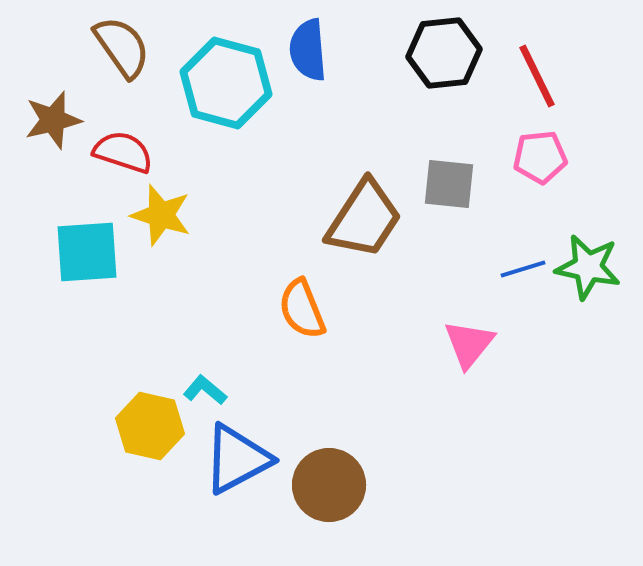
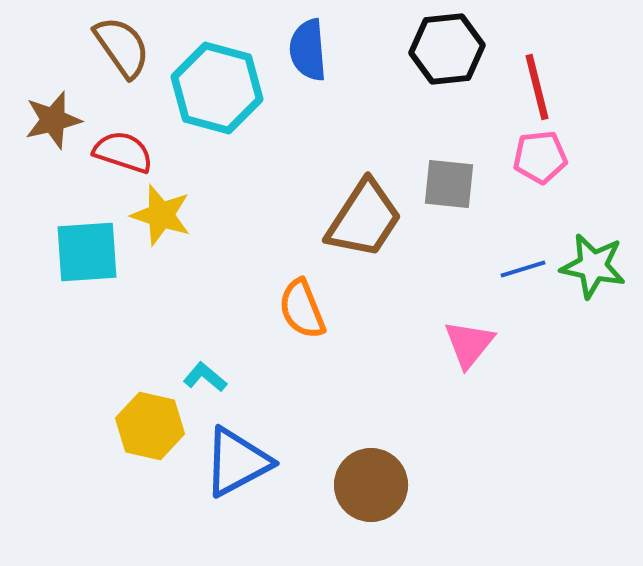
black hexagon: moved 3 px right, 4 px up
red line: moved 11 px down; rotated 12 degrees clockwise
cyan hexagon: moved 9 px left, 5 px down
green star: moved 5 px right, 1 px up
cyan L-shape: moved 13 px up
blue triangle: moved 3 px down
brown circle: moved 42 px right
